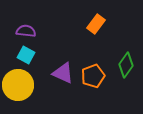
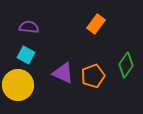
purple semicircle: moved 3 px right, 4 px up
